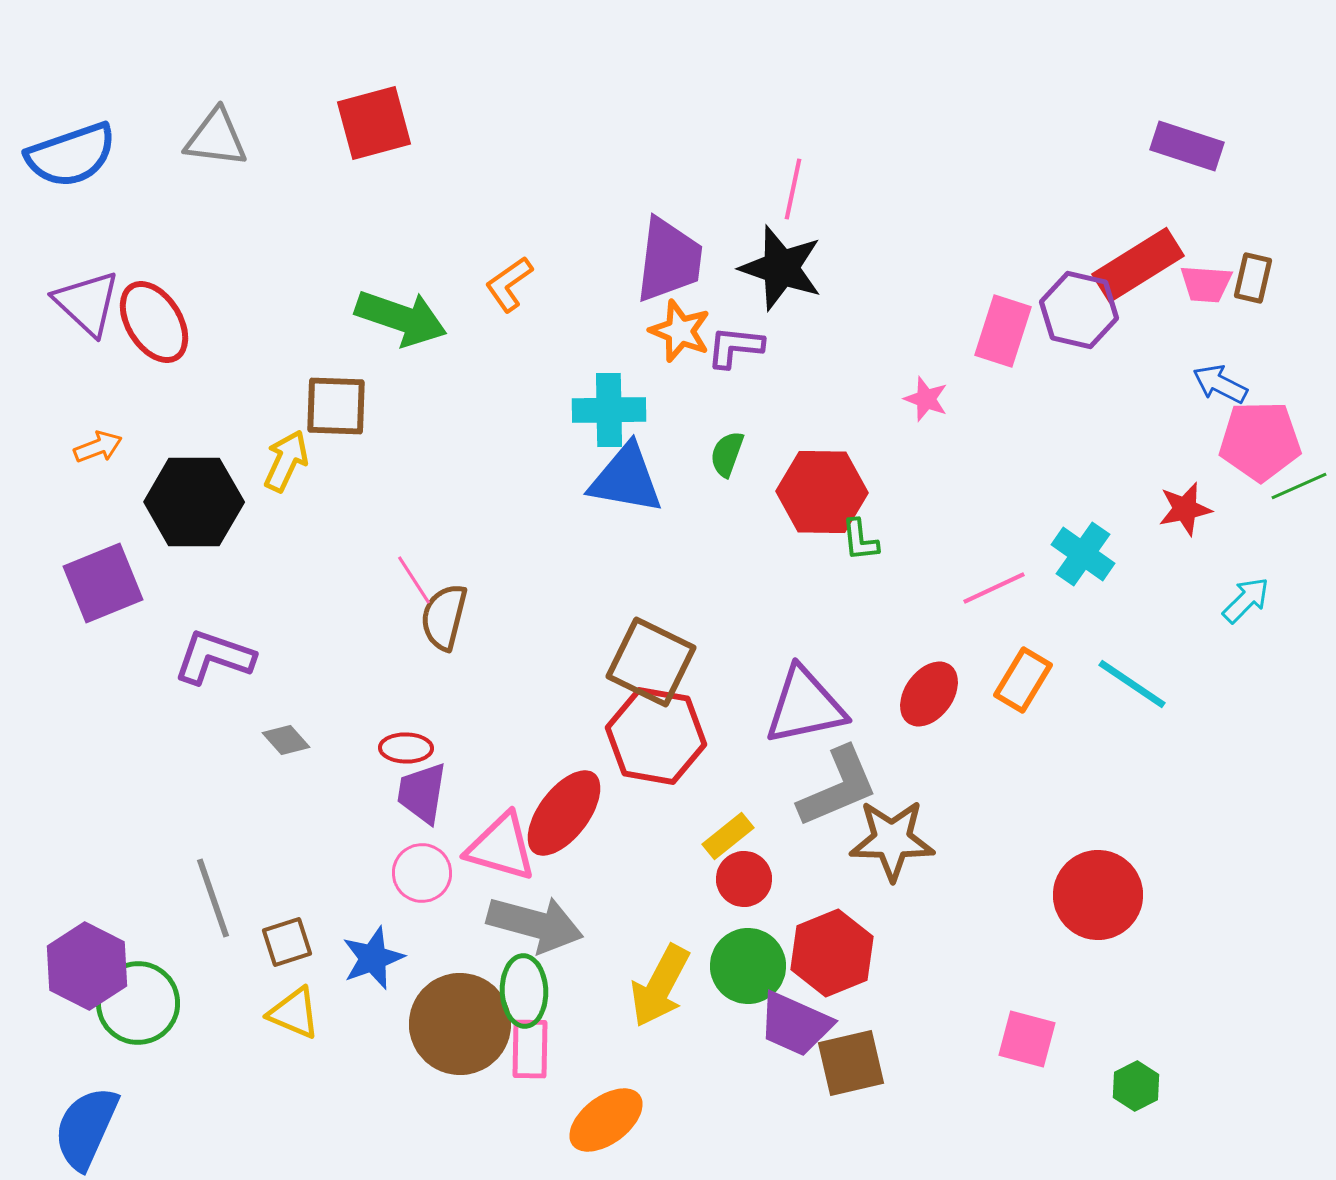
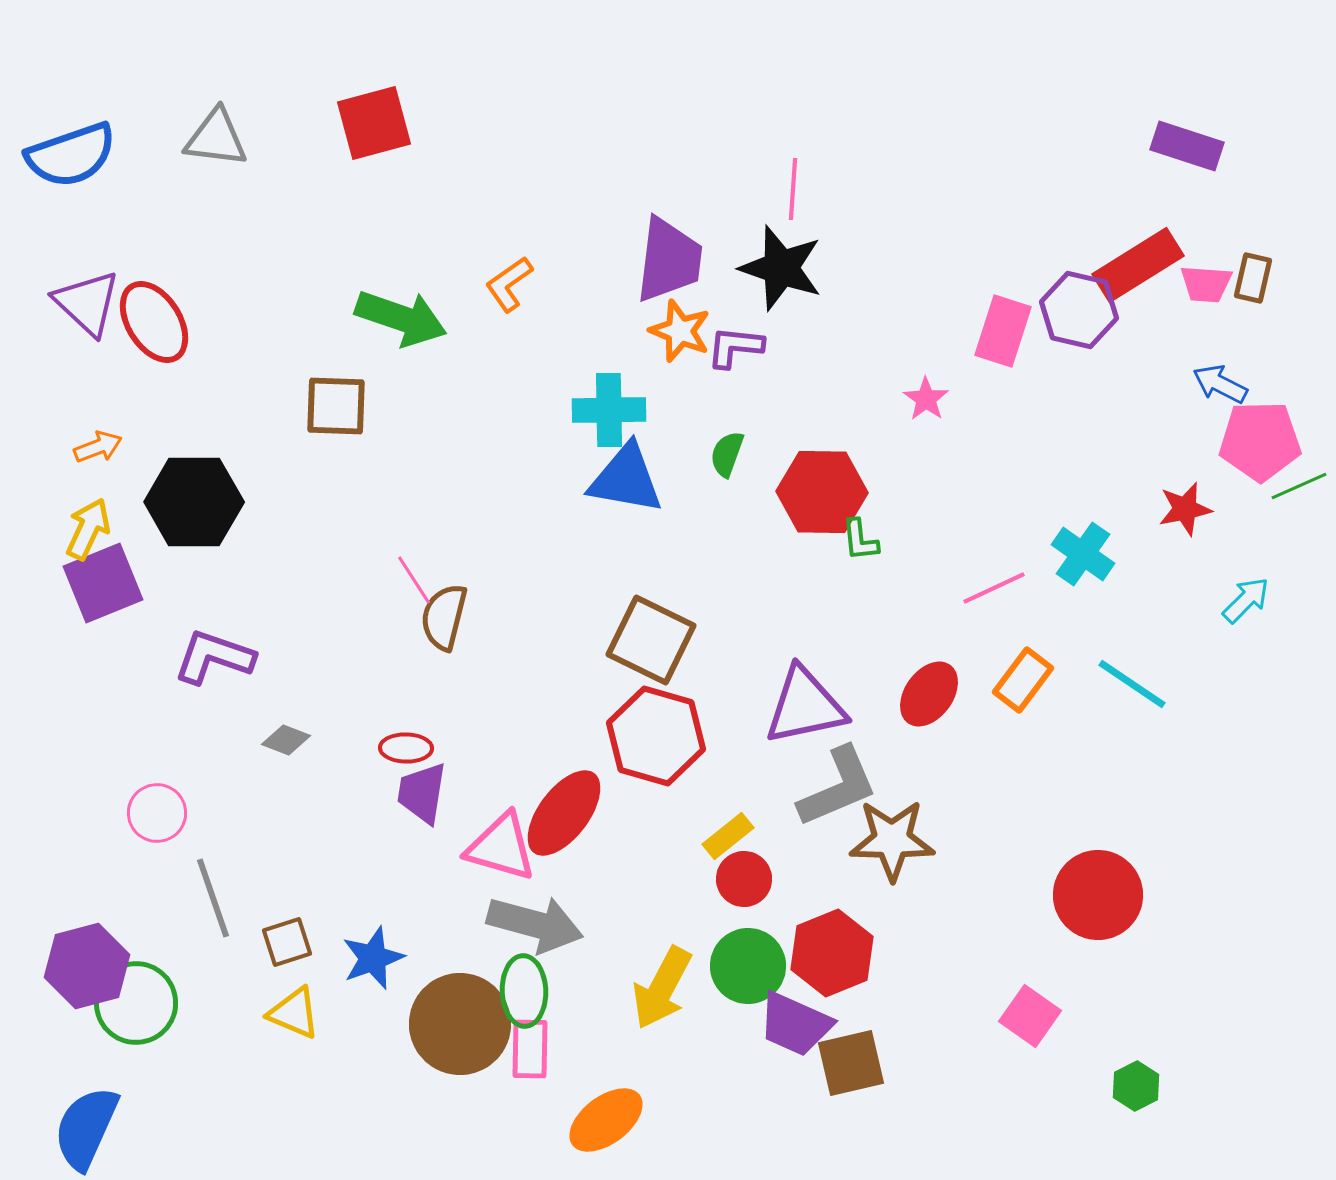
pink line at (793, 189): rotated 8 degrees counterclockwise
pink star at (926, 399): rotated 15 degrees clockwise
yellow arrow at (286, 461): moved 198 px left, 68 px down
brown square at (651, 662): moved 22 px up
orange rectangle at (1023, 680): rotated 6 degrees clockwise
red hexagon at (656, 736): rotated 6 degrees clockwise
gray diamond at (286, 740): rotated 27 degrees counterclockwise
pink circle at (422, 873): moved 265 px left, 60 px up
purple hexagon at (87, 966): rotated 18 degrees clockwise
yellow arrow at (660, 986): moved 2 px right, 2 px down
green circle at (138, 1003): moved 2 px left
pink square at (1027, 1039): moved 3 px right, 23 px up; rotated 20 degrees clockwise
